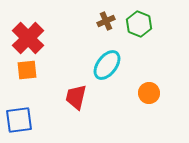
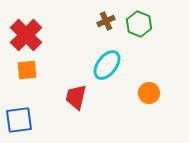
red cross: moved 2 px left, 3 px up
